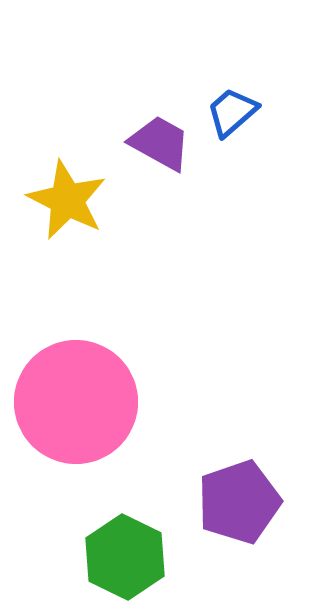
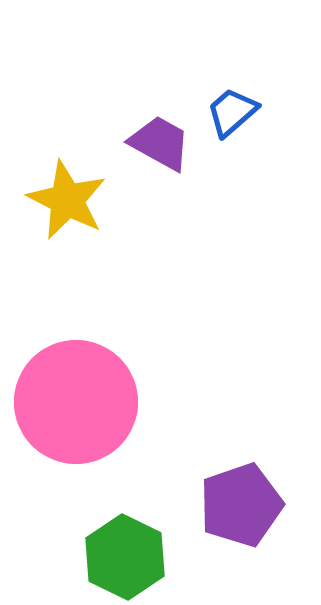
purple pentagon: moved 2 px right, 3 px down
